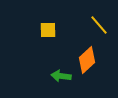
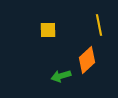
yellow line: rotated 30 degrees clockwise
green arrow: rotated 24 degrees counterclockwise
